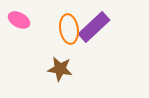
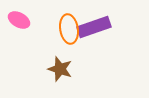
purple rectangle: rotated 24 degrees clockwise
brown star: rotated 10 degrees clockwise
